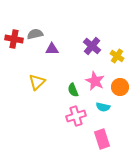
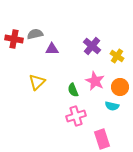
cyan semicircle: moved 9 px right, 1 px up
